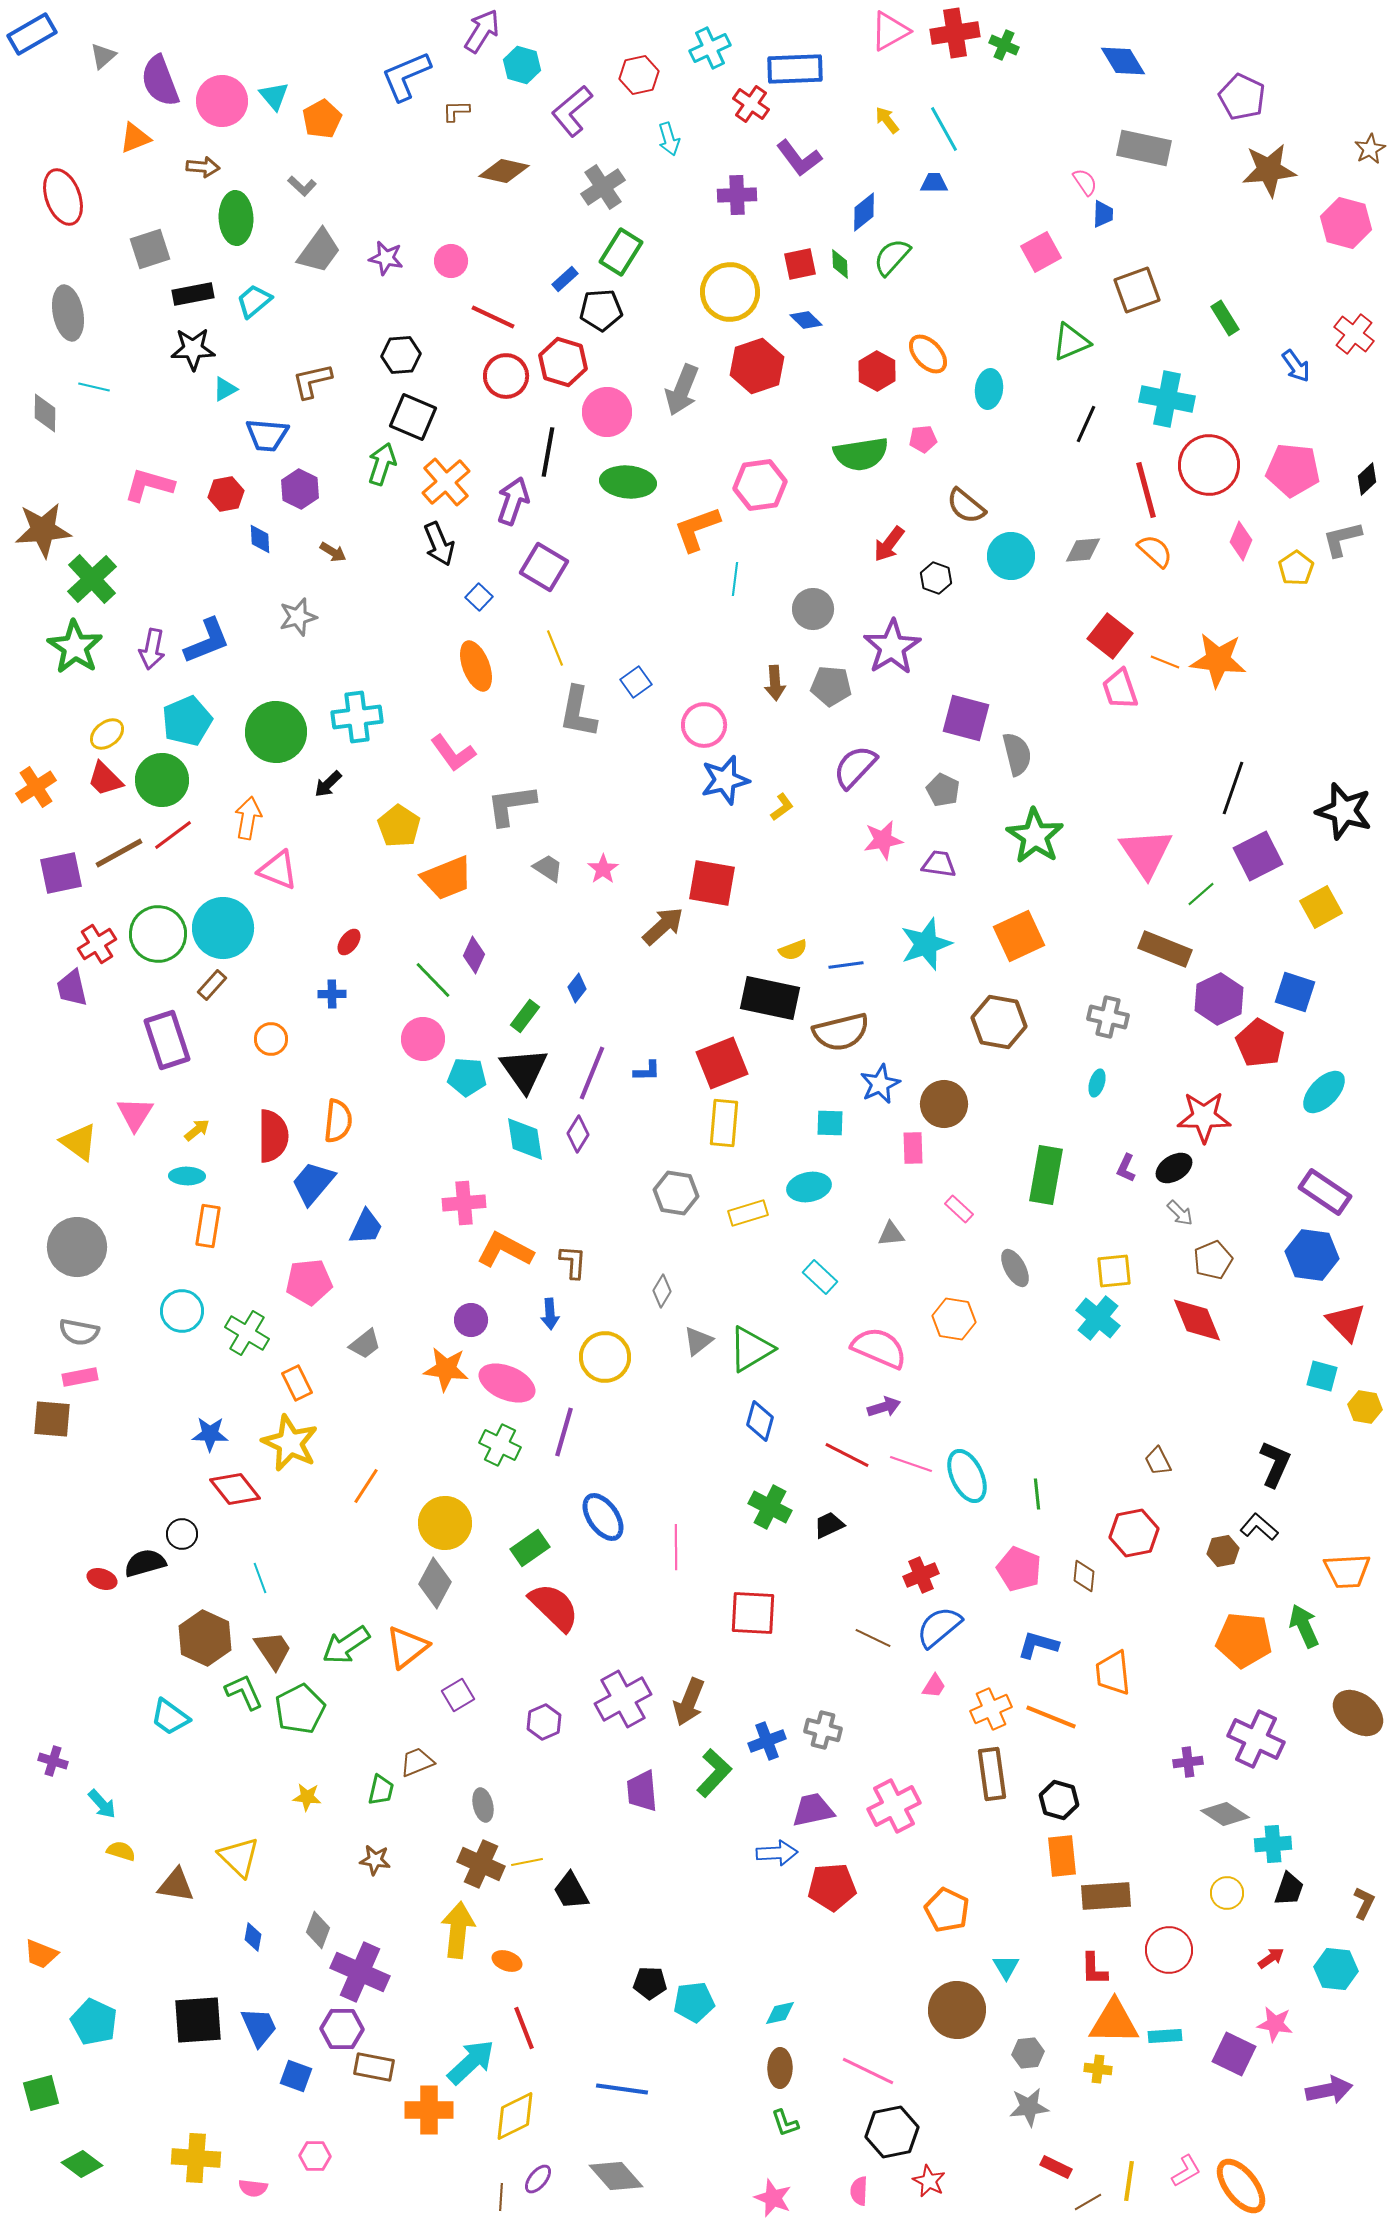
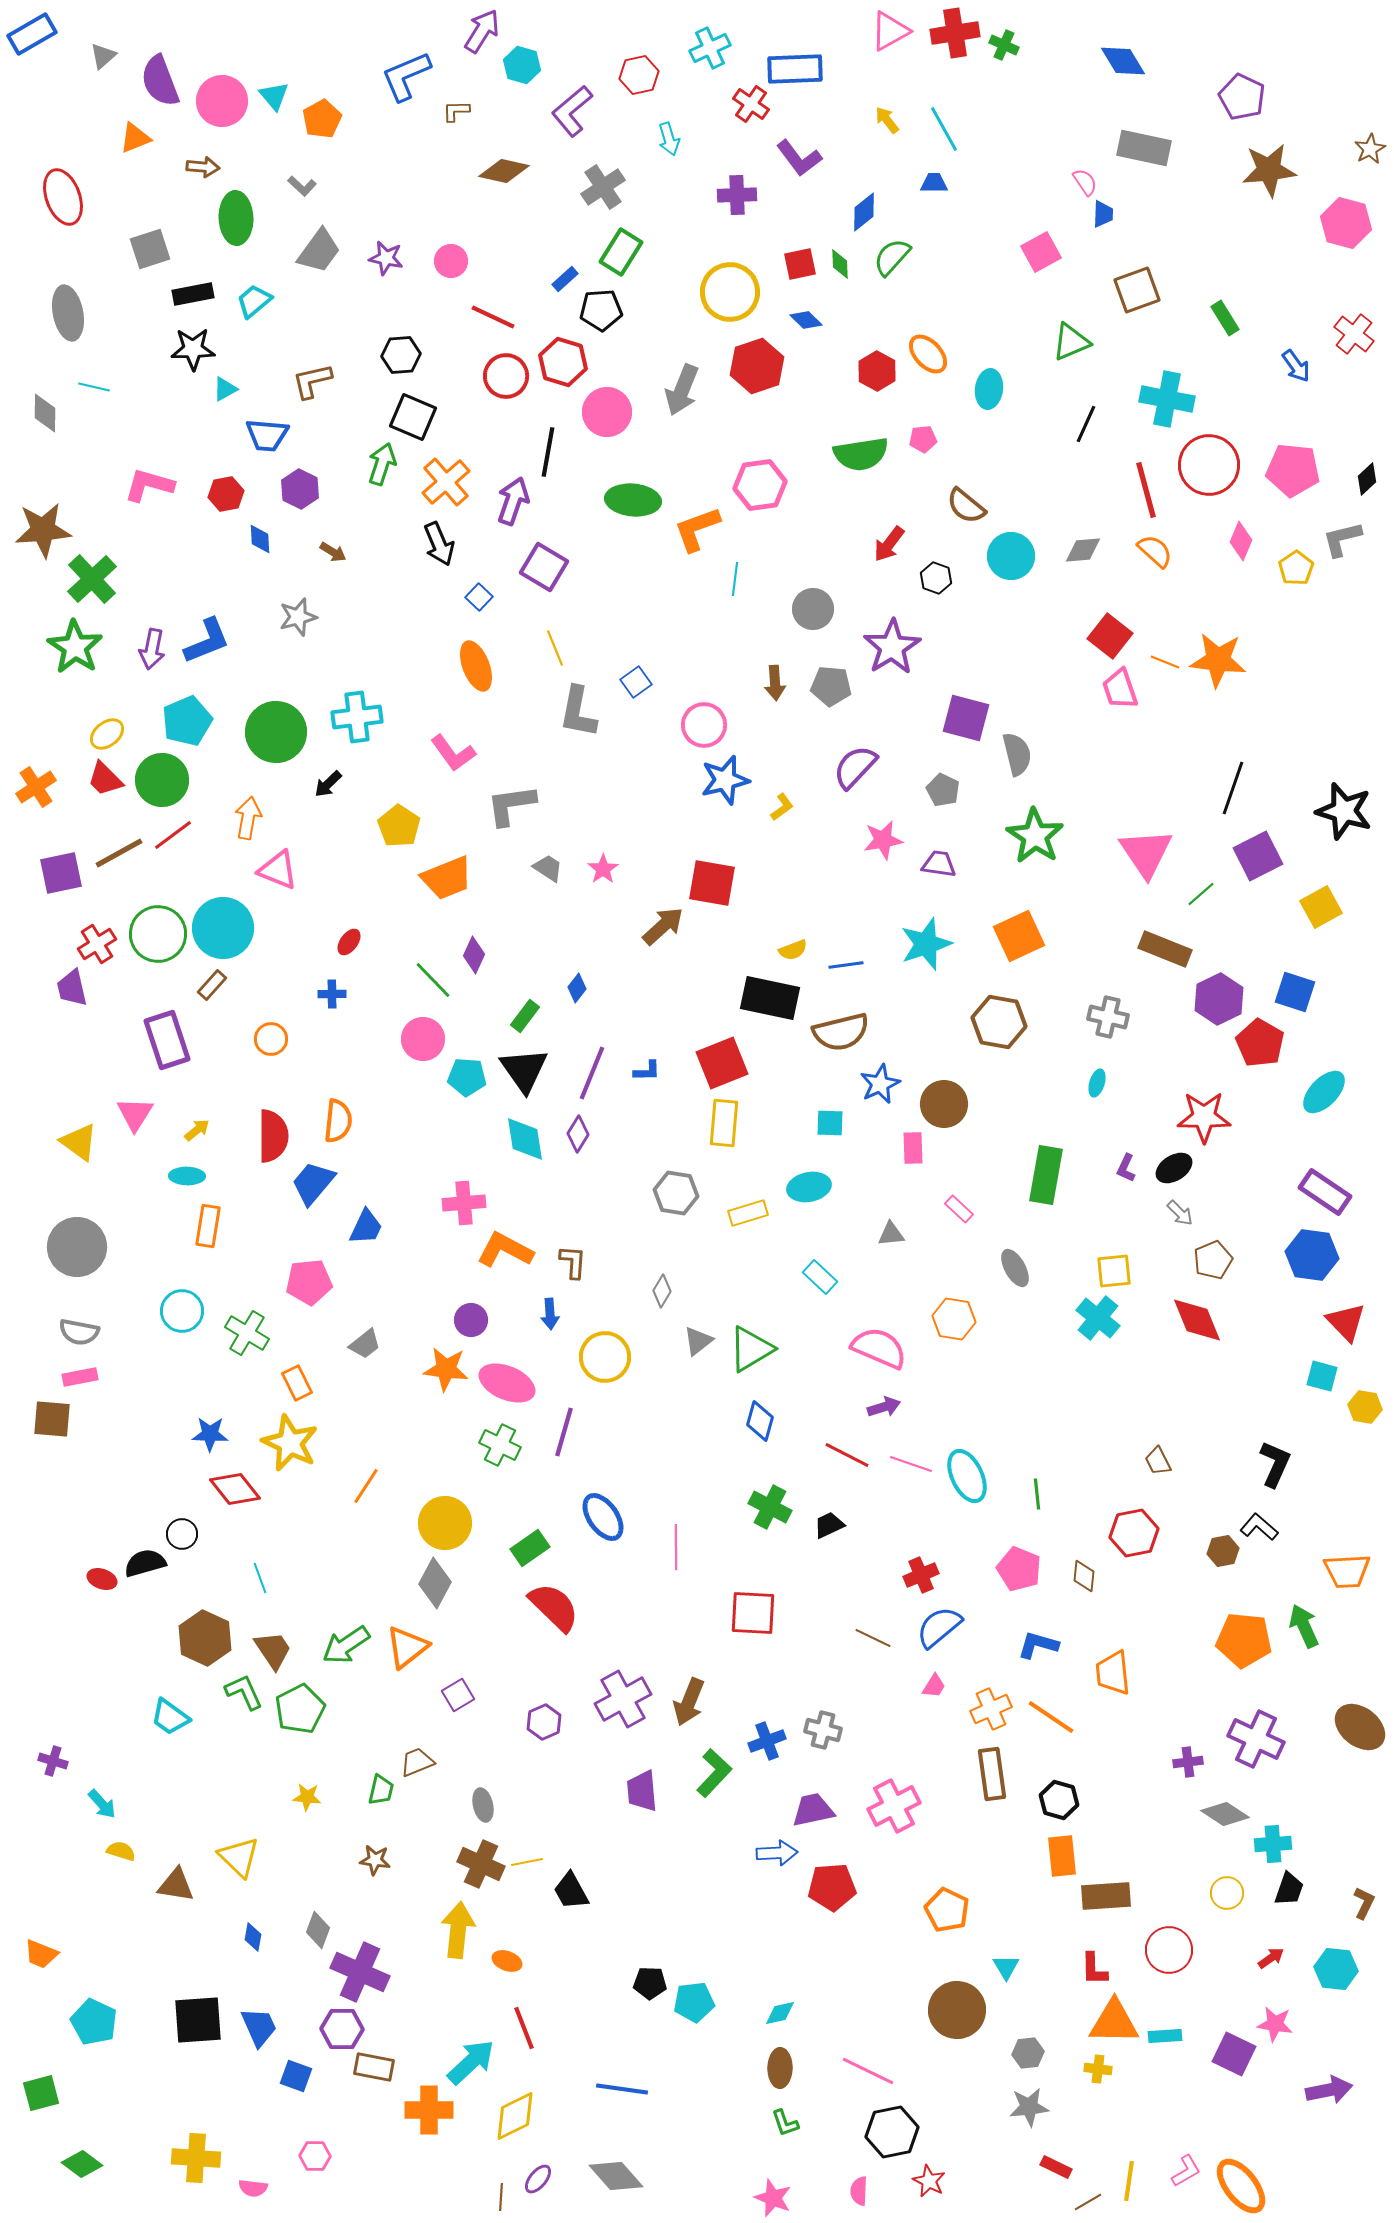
green ellipse at (628, 482): moved 5 px right, 18 px down
brown ellipse at (1358, 1713): moved 2 px right, 14 px down
orange line at (1051, 1717): rotated 12 degrees clockwise
